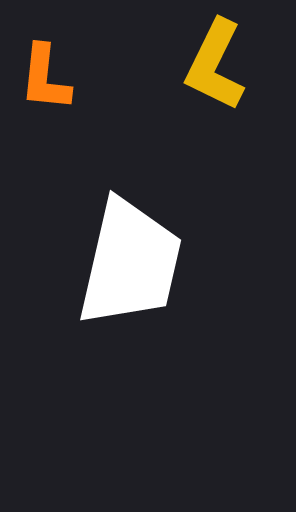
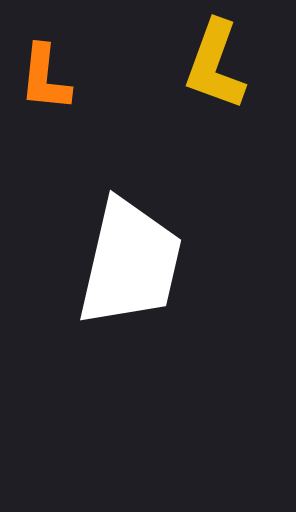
yellow L-shape: rotated 6 degrees counterclockwise
